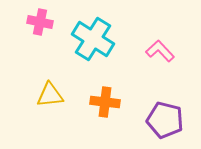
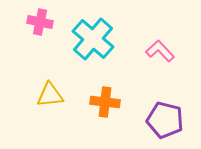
cyan cross: rotated 9 degrees clockwise
